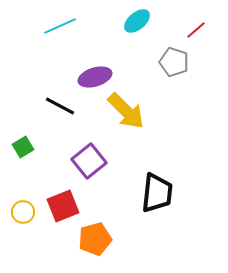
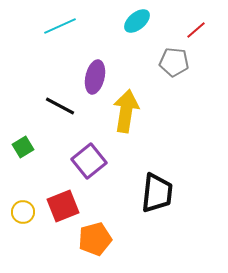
gray pentagon: rotated 12 degrees counterclockwise
purple ellipse: rotated 60 degrees counterclockwise
yellow arrow: rotated 126 degrees counterclockwise
